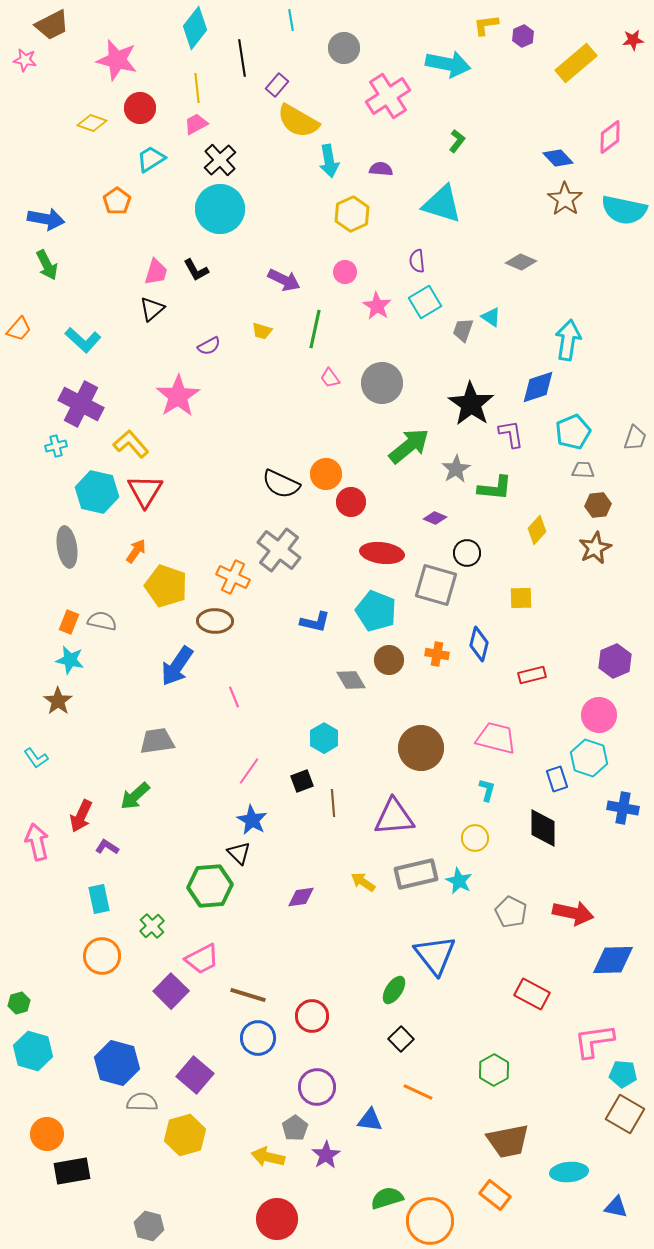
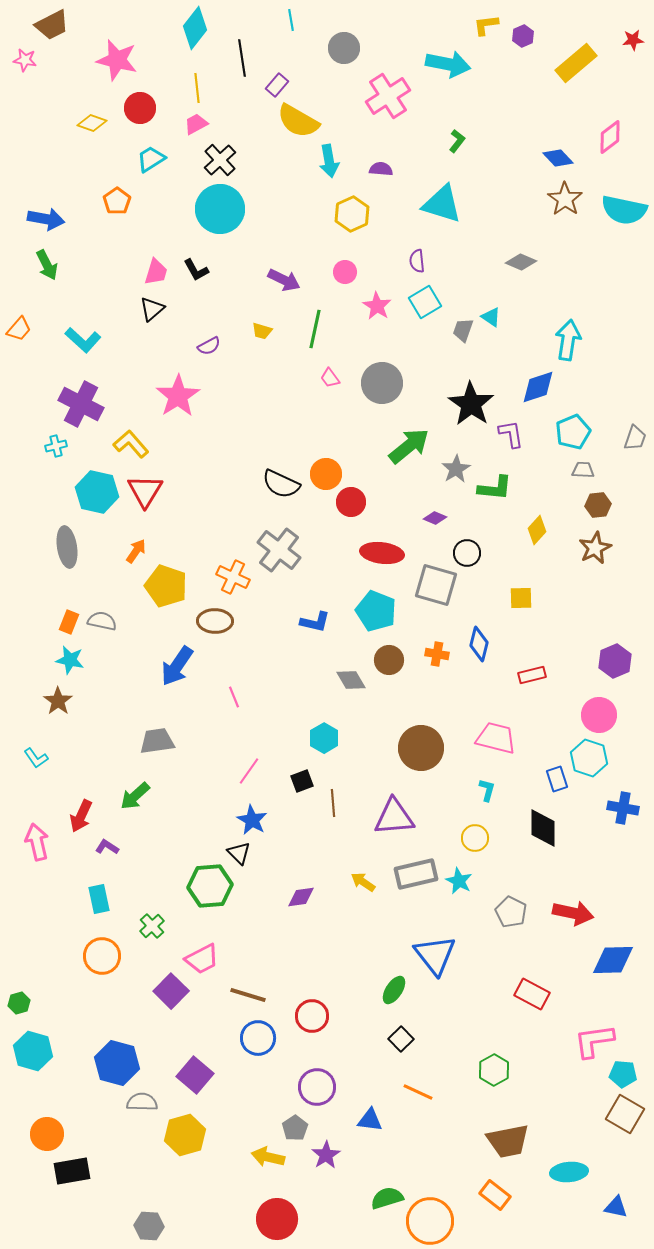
gray hexagon at (149, 1226): rotated 12 degrees counterclockwise
